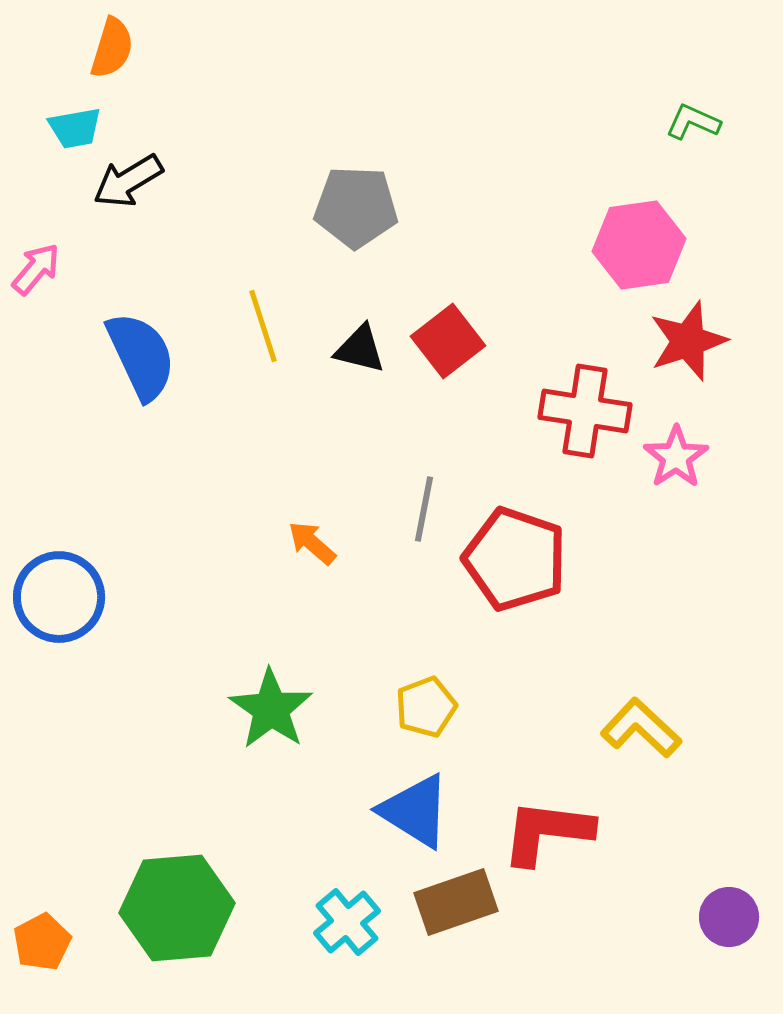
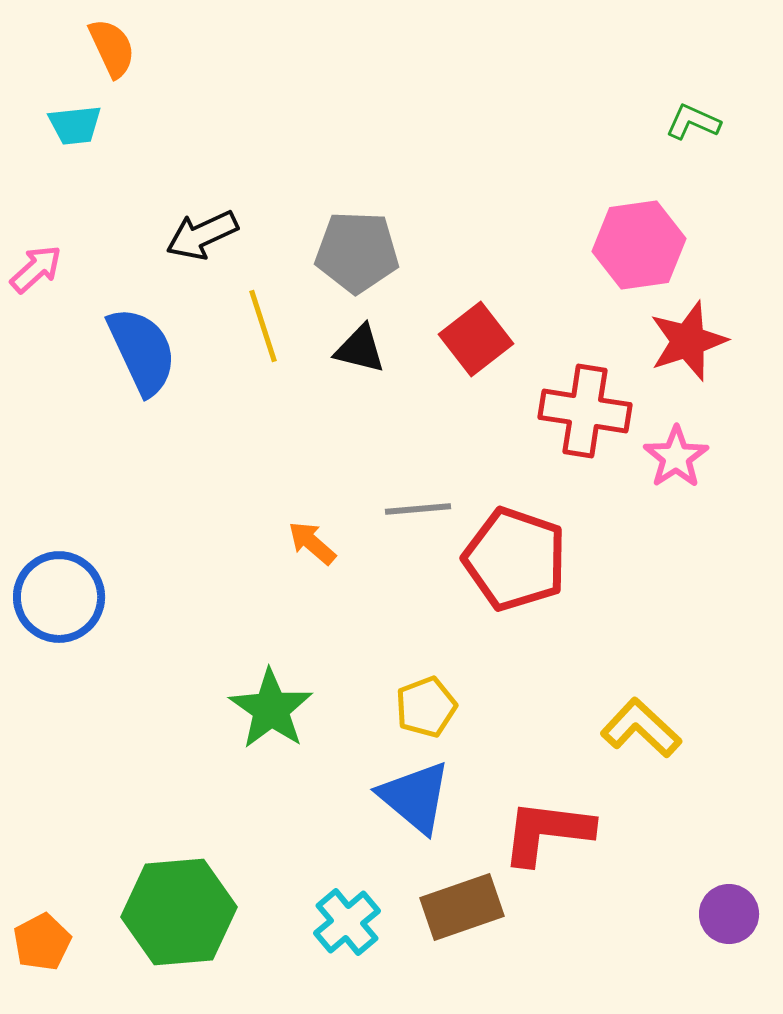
orange semicircle: rotated 42 degrees counterclockwise
cyan trapezoid: moved 3 px up; rotated 4 degrees clockwise
black arrow: moved 74 px right, 54 px down; rotated 6 degrees clockwise
gray pentagon: moved 1 px right, 45 px down
pink arrow: rotated 8 degrees clockwise
red square: moved 28 px right, 2 px up
blue semicircle: moved 1 px right, 5 px up
gray line: moved 6 px left; rotated 74 degrees clockwise
blue triangle: moved 14 px up; rotated 8 degrees clockwise
brown rectangle: moved 6 px right, 5 px down
green hexagon: moved 2 px right, 4 px down
purple circle: moved 3 px up
